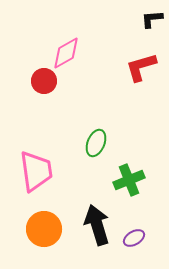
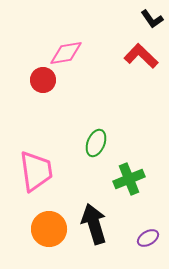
black L-shape: rotated 120 degrees counterclockwise
pink diamond: rotated 20 degrees clockwise
red L-shape: moved 11 px up; rotated 60 degrees clockwise
red circle: moved 1 px left, 1 px up
green cross: moved 1 px up
black arrow: moved 3 px left, 1 px up
orange circle: moved 5 px right
purple ellipse: moved 14 px right
